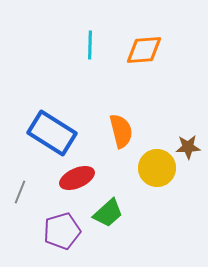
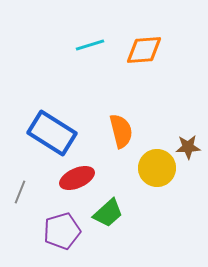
cyan line: rotated 72 degrees clockwise
